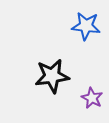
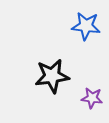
purple star: rotated 20 degrees counterclockwise
